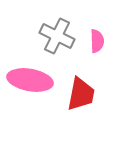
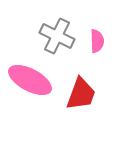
pink ellipse: rotated 18 degrees clockwise
red trapezoid: rotated 9 degrees clockwise
